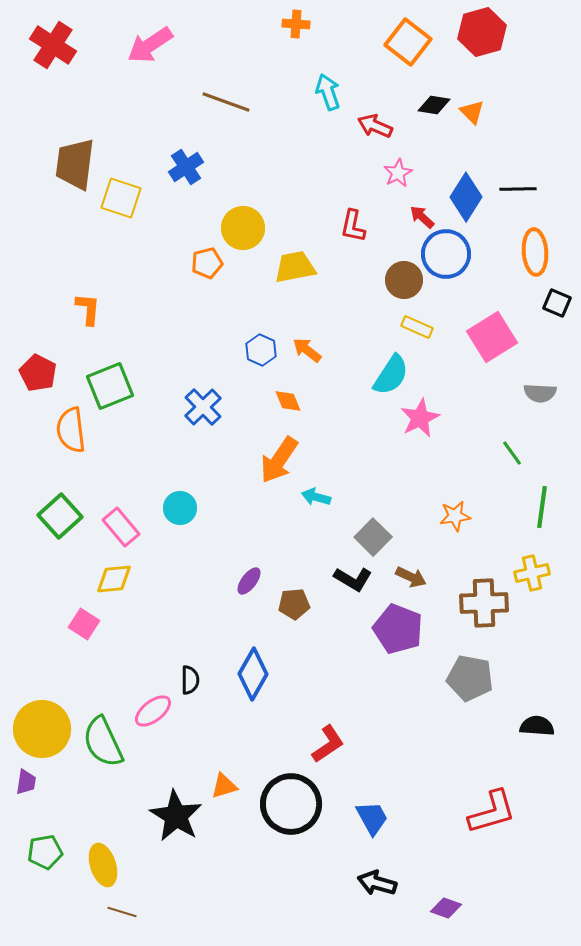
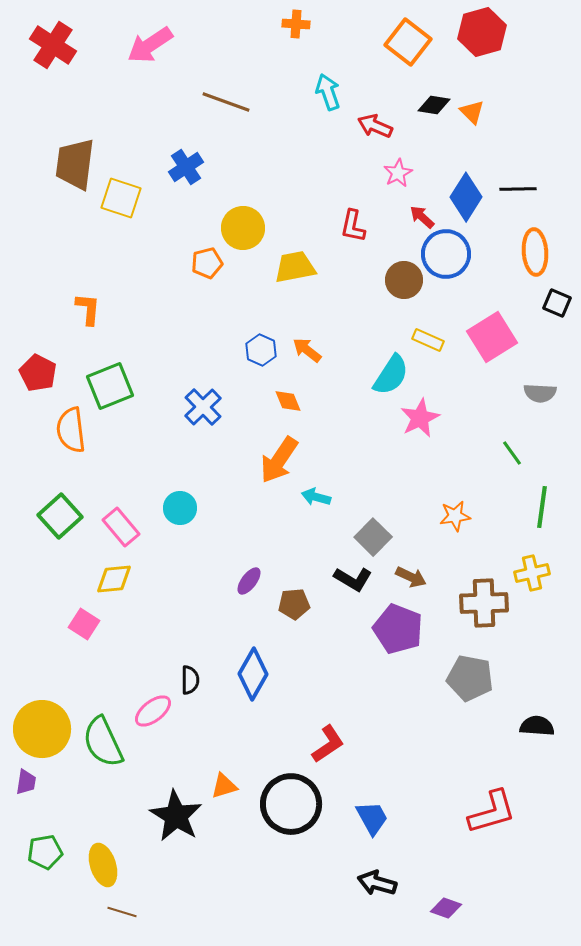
yellow rectangle at (417, 327): moved 11 px right, 13 px down
